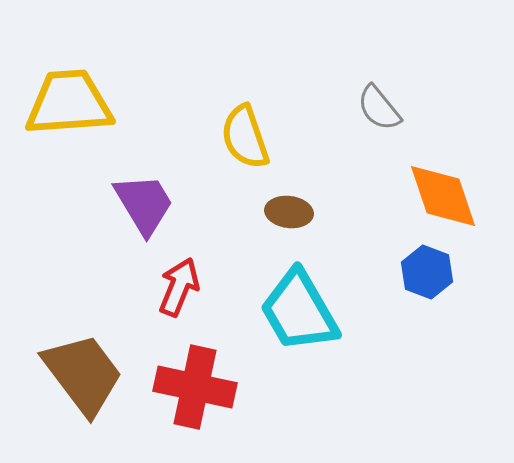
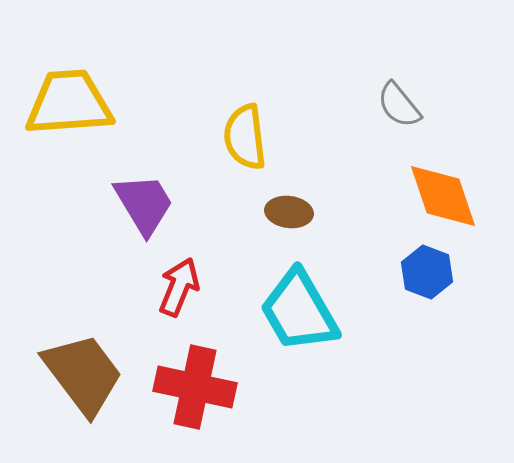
gray semicircle: moved 20 px right, 3 px up
yellow semicircle: rotated 12 degrees clockwise
